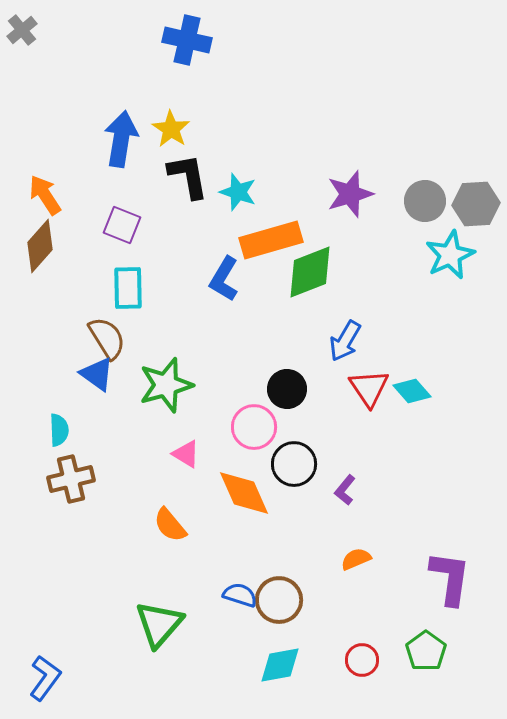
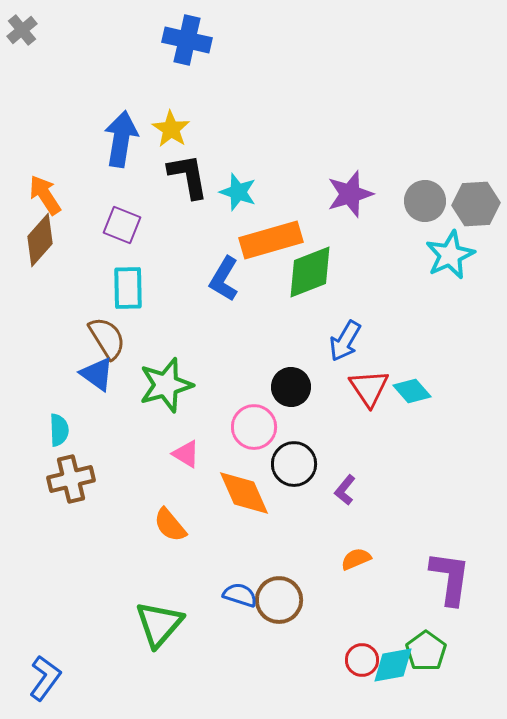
brown diamond at (40, 246): moved 6 px up
black circle at (287, 389): moved 4 px right, 2 px up
cyan diamond at (280, 665): moved 113 px right
